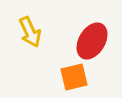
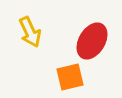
orange square: moved 4 px left
